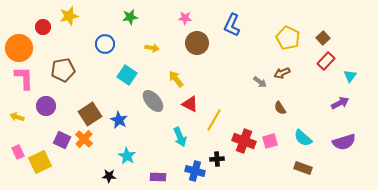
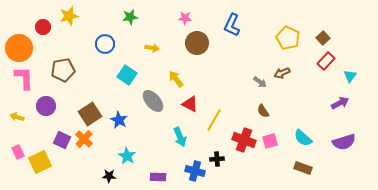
brown semicircle at (280, 108): moved 17 px left, 3 px down
red cross at (244, 141): moved 1 px up
